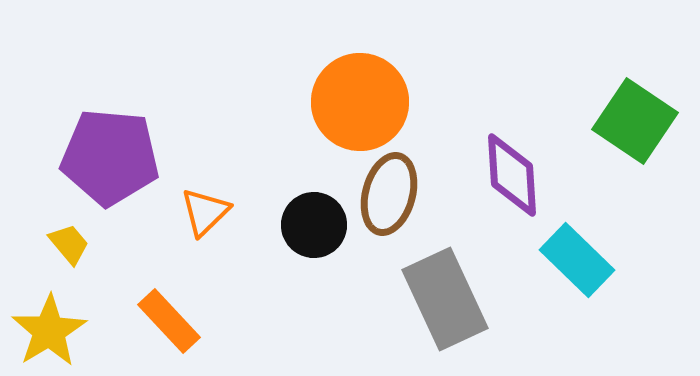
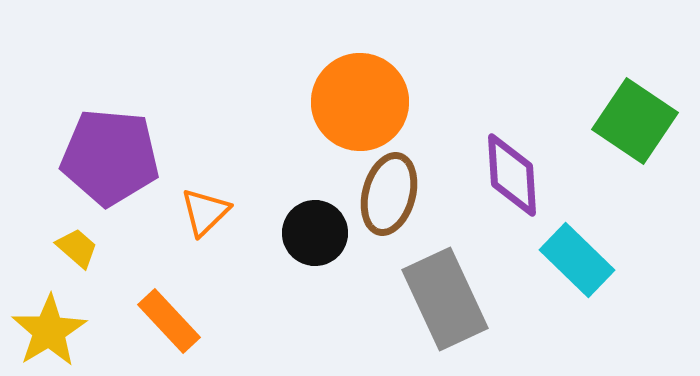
black circle: moved 1 px right, 8 px down
yellow trapezoid: moved 8 px right, 4 px down; rotated 9 degrees counterclockwise
